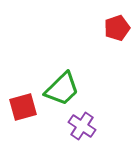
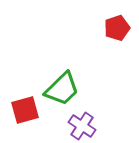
red square: moved 2 px right, 3 px down
